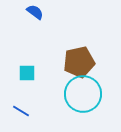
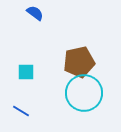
blue semicircle: moved 1 px down
cyan square: moved 1 px left, 1 px up
cyan circle: moved 1 px right, 1 px up
